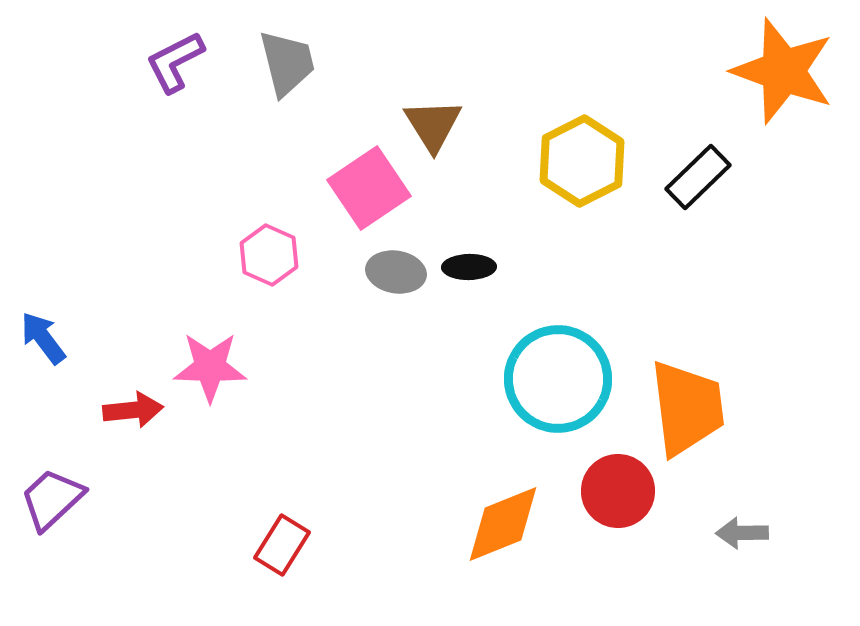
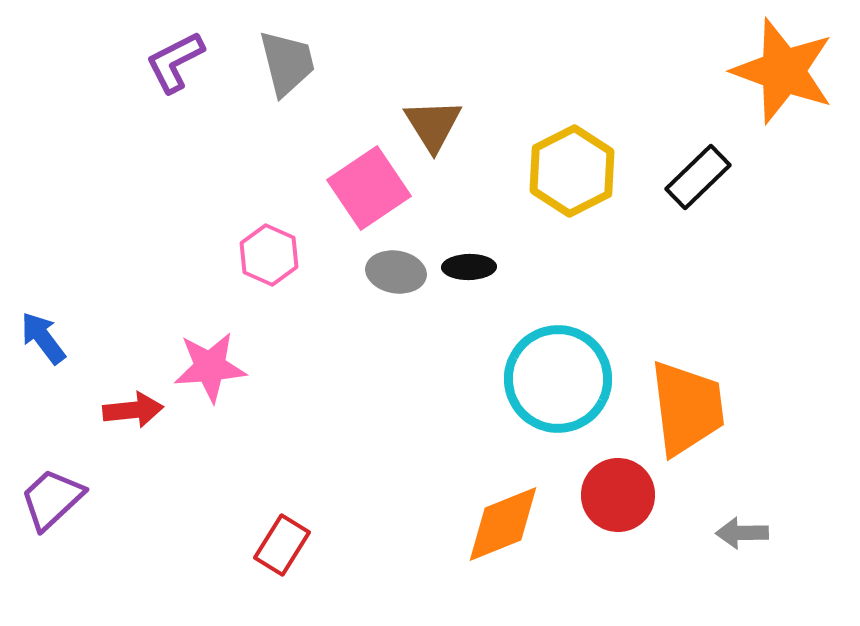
yellow hexagon: moved 10 px left, 10 px down
pink star: rotated 6 degrees counterclockwise
red circle: moved 4 px down
